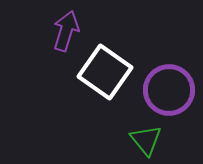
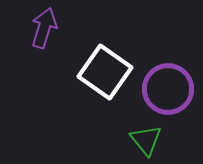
purple arrow: moved 22 px left, 3 px up
purple circle: moved 1 px left, 1 px up
